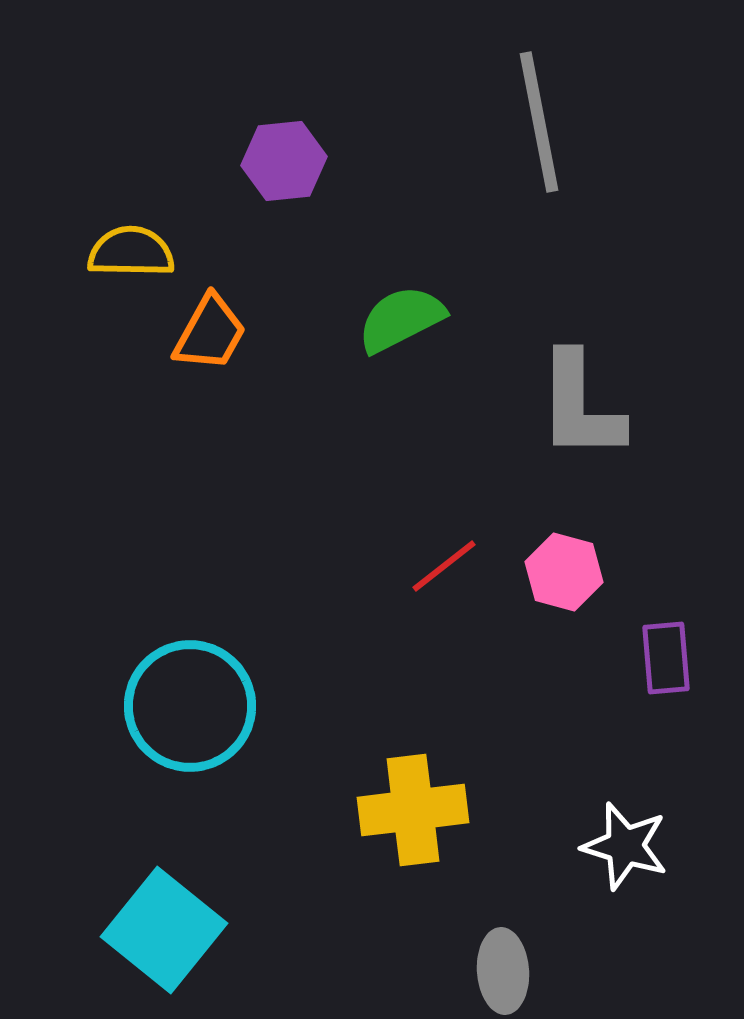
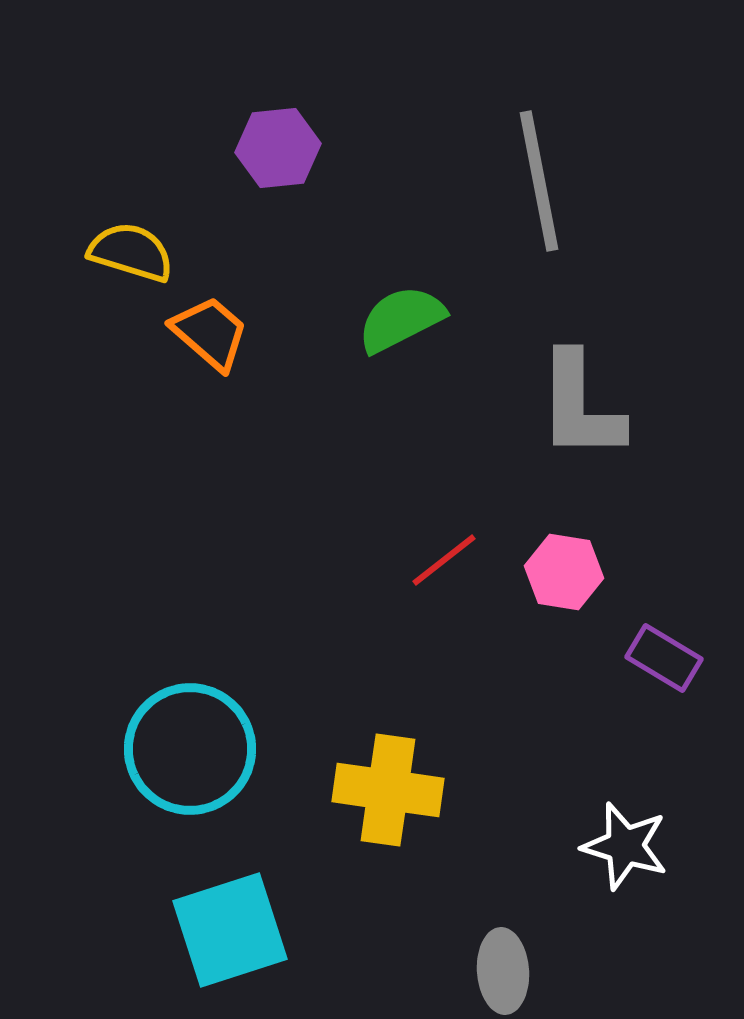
gray line: moved 59 px down
purple hexagon: moved 6 px left, 13 px up
yellow semicircle: rotated 16 degrees clockwise
orange trapezoid: rotated 78 degrees counterclockwise
red line: moved 6 px up
pink hexagon: rotated 6 degrees counterclockwise
purple rectangle: moved 2 px left; rotated 54 degrees counterclockwise
cyan circle: moved 43 px down
yellow cross: moved 25 px left, 20 px up; rotated 15 degrees clockwise
cyan square: moved 66 px right; rotated 33 degrees clockwise
